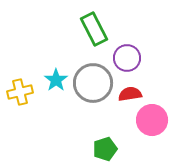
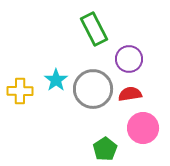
purple circle: moved 2 px right, 1 px down
gray circle: moved 6 px down
yellow cross: moved 1 px up; rotated 15 degrees clockwise
pink circle: moved 9 px left, 8 px down
green pentagon: rotated 15 degrees counterclockwise
